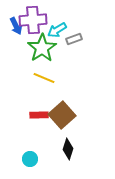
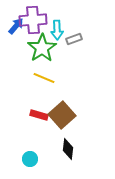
blue arrow: rotated 114 degrees counterclockwise
cyan arrow: rotated 60 degrees counterclockwise
red rectangle: rotated 18 degrees clockwise
black diamond: rotated 10 degrees counterclockwise
